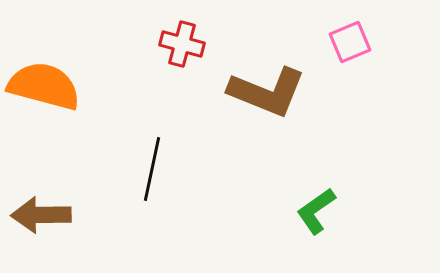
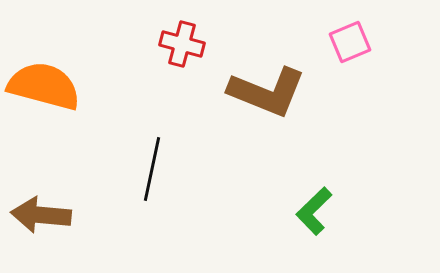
green L-shape: moved 2 px left; rotated 9 degrees counterclockwise
brown arrow: rotated 6 degrees clockwise
